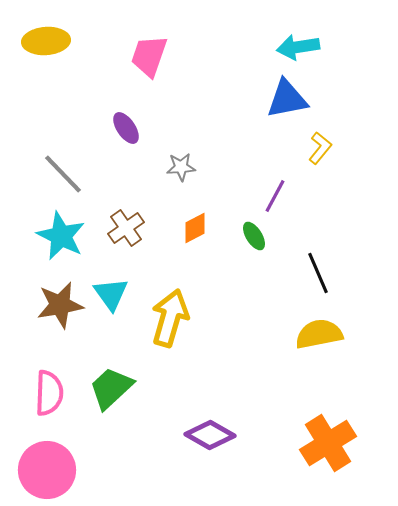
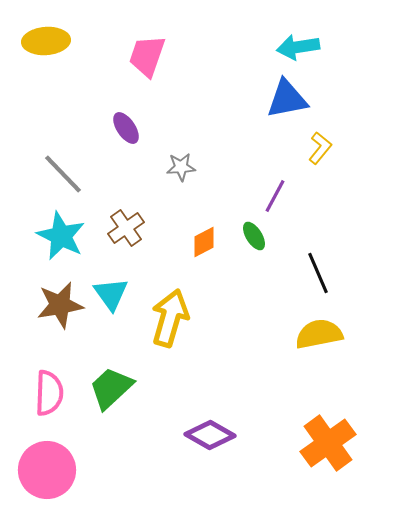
pink trapezoid: moved 2 px left
orange diamond: moved 9 px right, 14 px down
orange cross: rotated 4 degrees counterclockwise
